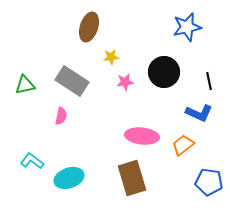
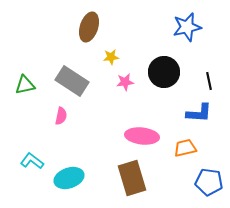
blue L-shape: rotated 20 degrees counterclockwise
orange trapezoid: moved 2 px right, 3 px down; rotated 25 degrees clockwise
